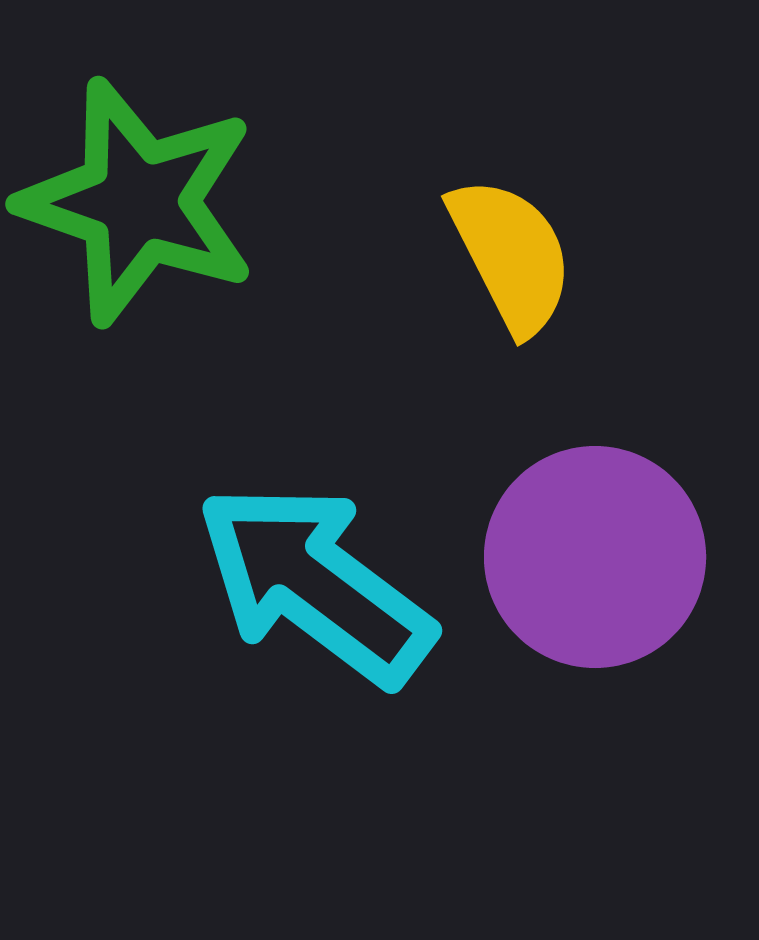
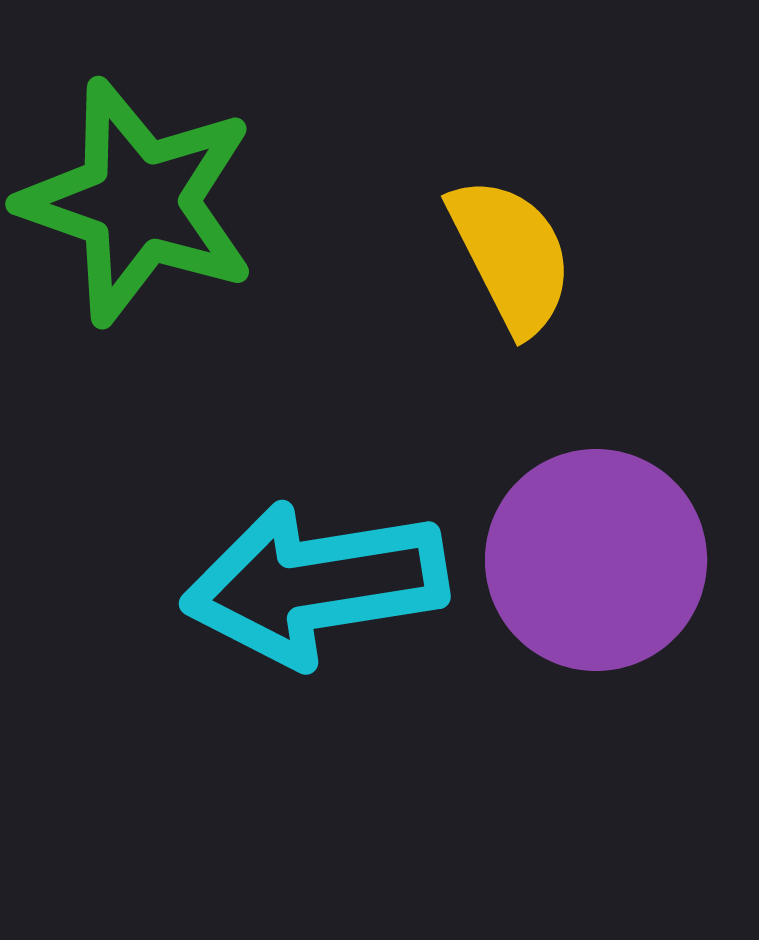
purple circle: moved 1 px right, 3 px down
cyan arrow: rotated 46 degrees counterclockwise
